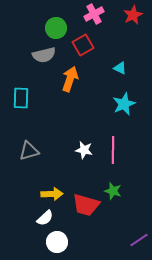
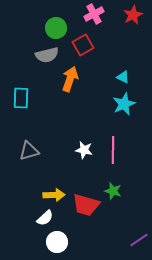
gray semicircle: moved 3 px right
cyan triangle: moved 3 px right, 9 px down
yellow arrow: moved 2 px right, 1 px down
